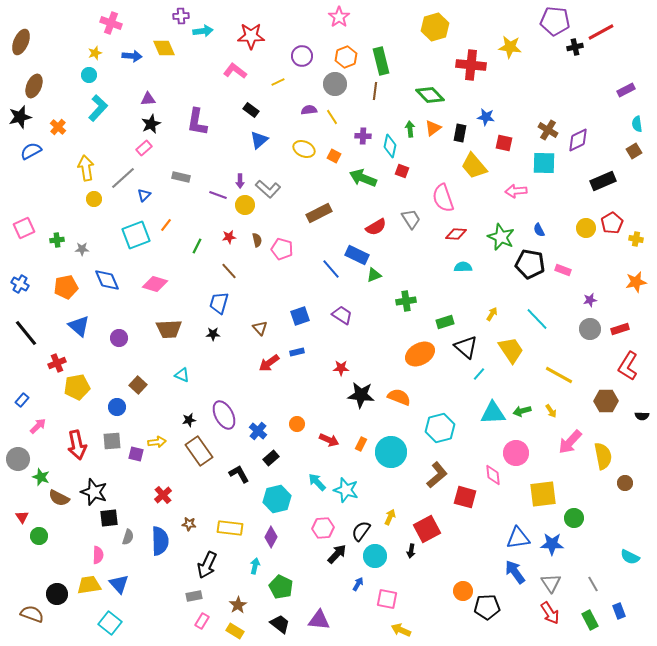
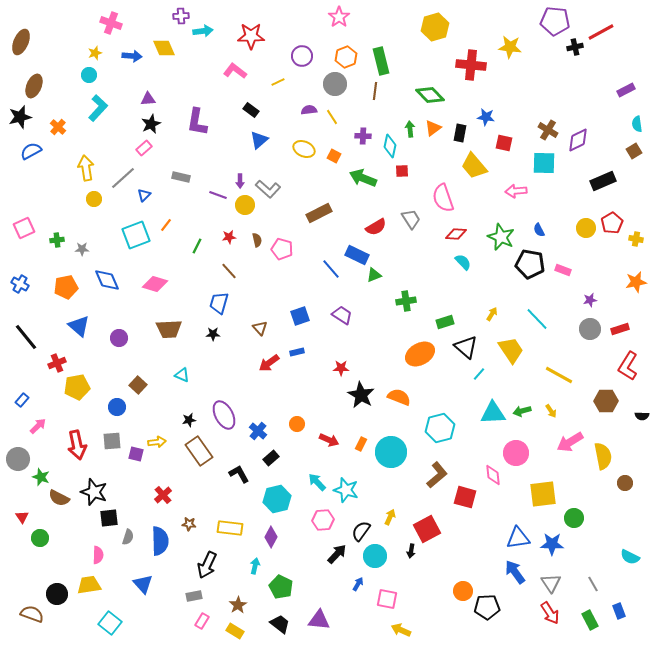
red square at (402, 171): rotated 24 degrees counterclockwise
cyan semicircle at (463, 267): moved 5 px up; rotated 48 degrees clockwise
black line at (26, 333): moved 4 px down
black star at (361, 395): rotated 24 degrees clockwise
pink arrow at (570, 442): rotated 16 degrees clockwise
pink hexagon at (323, 528): moved 8 px up
green circle at (39, 536): moved 1 px right, 2 px down
blue triangle at (119, 584): moved 24 px right
